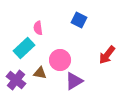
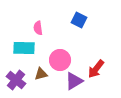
cyan rectangle: rotated 45 degrees clockwise
red arrow: moved 11 px left, 14 px down
brown triangle: moved 1 px right, 1 px down; rotated 24 degrees counterclockwise
